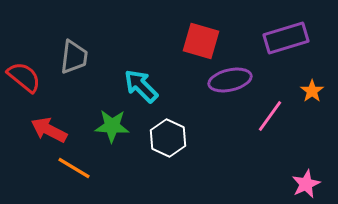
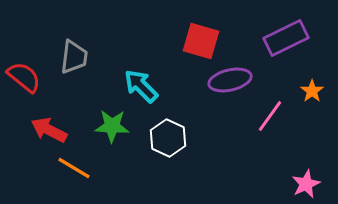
purple rectangle: rotated 9 degrees counterclockwise
